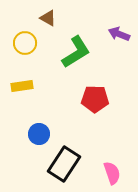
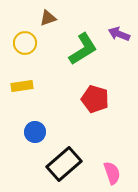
brown triangle: rotated 48 degrees counterclockwise
green L-shape: moved 7 px right, 3 px up
red pentagon: rotated 16 degrees clockwise
blue circle: moved 4 px left, 2 px up
black rectangle: rotated 16 degrees clockwise
